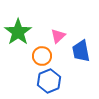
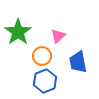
blue trapezoid: moved 3 px left, 11 px down
blue hexagon: moved 4 px left
